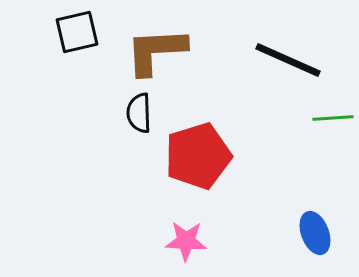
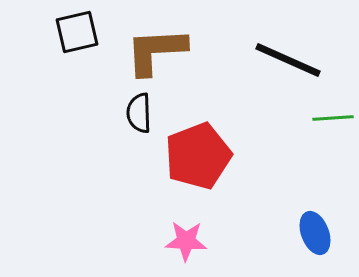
red pentagon: rotated 4 degrees counterclockwise
